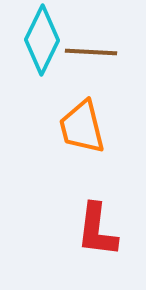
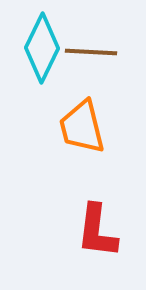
cyan diamond: moved 8 px down
red L-shape: moved 1 px down
